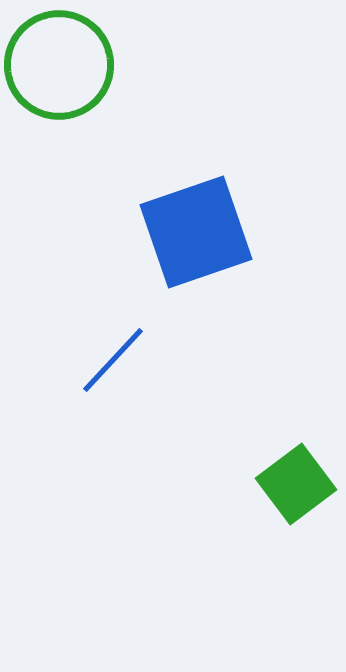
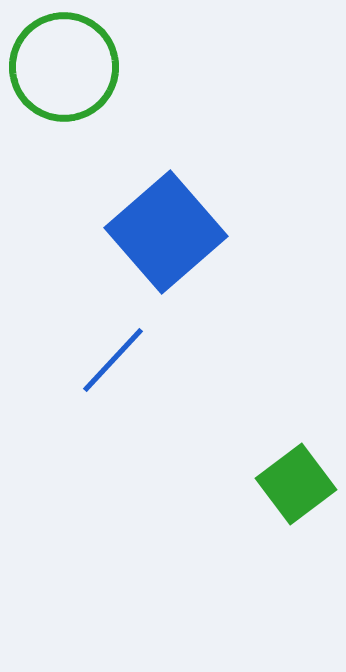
green circle: moved 5 px right, 2 px down
blue square: moved 30 px left; rotated 22 degrees counterclockwise
